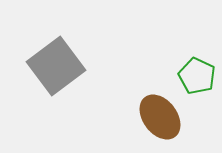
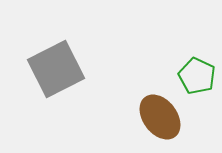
gray square: moved 3 px down; rotated 10 degrees clockwise
